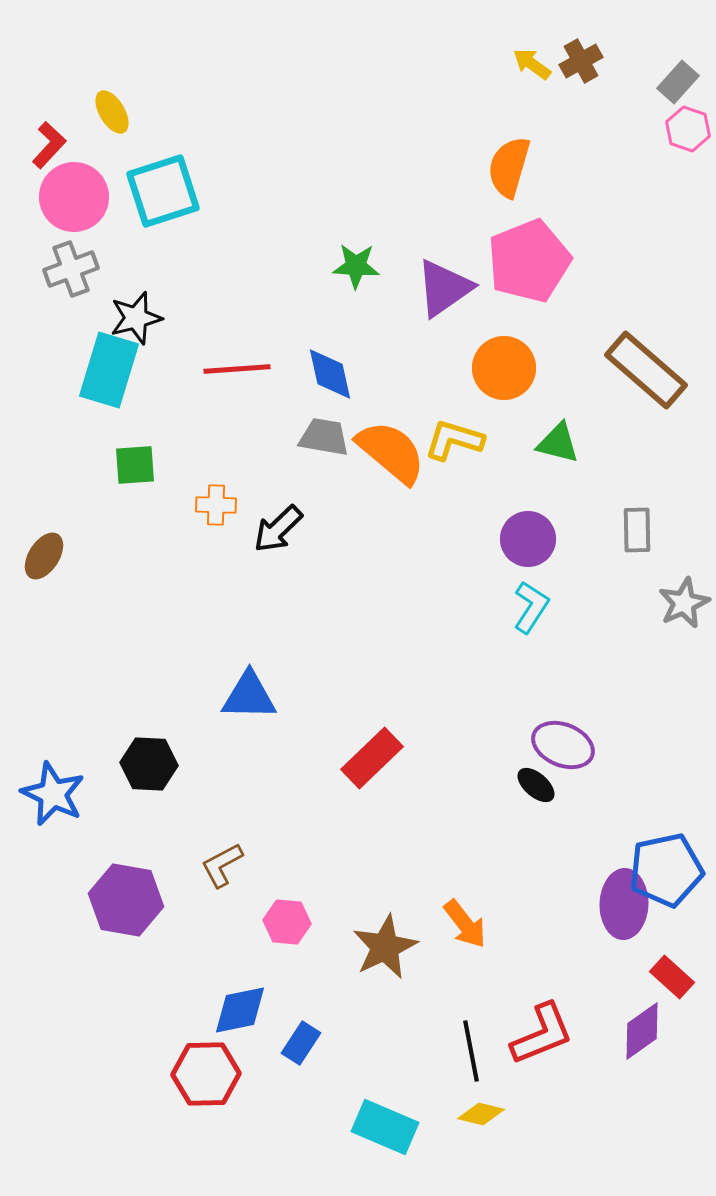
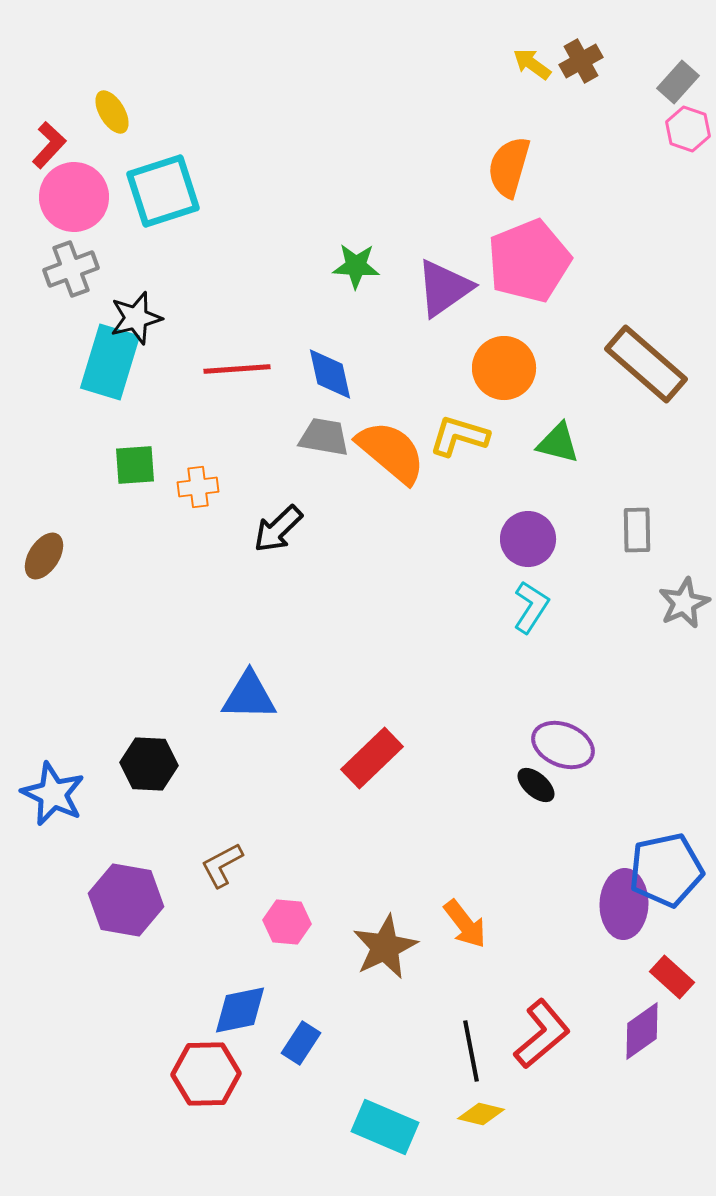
cyan rectangle at (109, 370): moved 1 px right, 8 px up
brown rectangle at (646, 370): moved 6 px up
yellow L-shape at (454, 440): moved 5 px right, 4 px up
orange cross at (216, 505): moved 18 px left, 18 px up; rotated 9 degrees counterclockwise
red L-shape at (542, 1034): rotated 18 degrees counterclockwise
